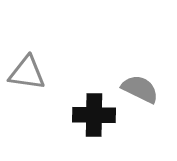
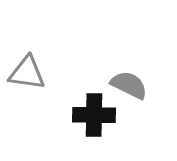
gray semicircle: moved 11 px left, 4 px up
